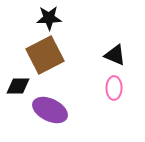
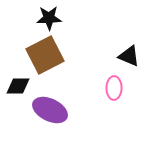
black triangle: moved 14 px right, 1 px down
